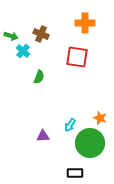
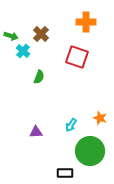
orange cross: moved 1 px right, 1 px up
brown cross: rotated 21 degrees clockwise
red square: rotated 10 degrees clockwise
cyan arrow: moved 1 px right
purple triangle: moved 7 px left, 4 px up
green circle: moved 8 px down
black rectangle: moved 10 px left
